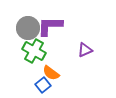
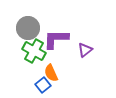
purple L-shape: moved 6 px right, 13 px down
purple triangle: rotated 14 degrees counterclockwise
orange semicircle: rotated 30 degrees clockwise
